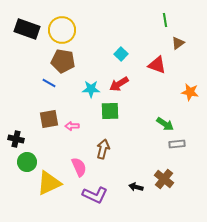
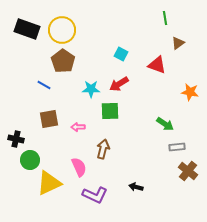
green line: moved 2 px up
cyan square: rotated 16 degrees counterclockwise
brown pentagon: rotated 25 degrees clockwise
blue line: moved 5 px left, 2 px down
pink arrow: moved 6 px right, 1 px down
gray rectangle: moved 3 px down
green circle: moved 3 px right, 2 px up
brown cross: moved 24 px right, 8 px up
